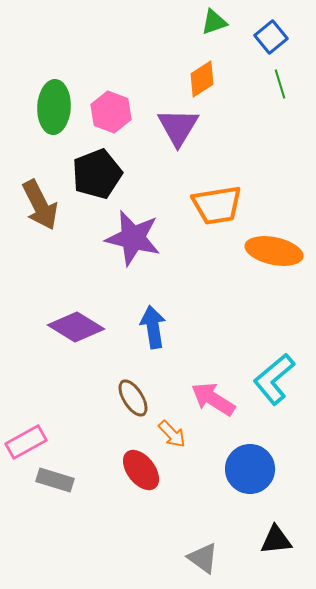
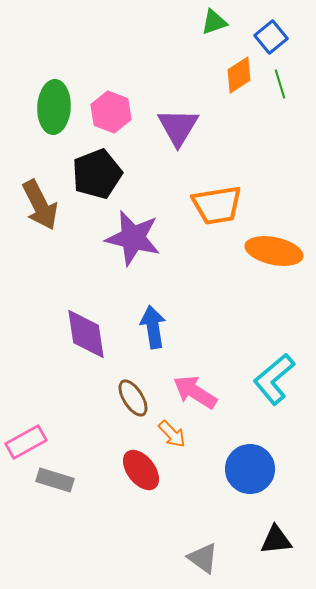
orange diamond: moved 37 px right, 4 px up
purple diamond: moved 10 px right, 7 px down; rotated 50 degrees clockwise
pink arrow: moved 18 px left, 7 px up
